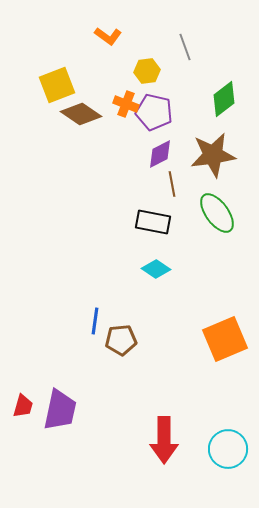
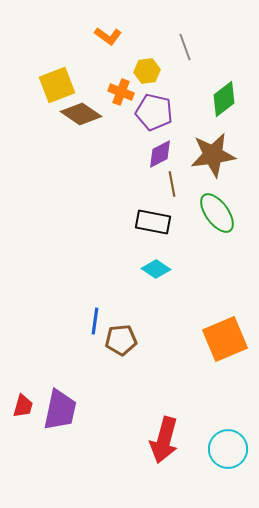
orange cross: moved 5 px left, 12 px up
red arrow: rotated 15 degrees clockwise
